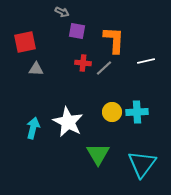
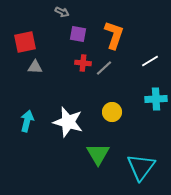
purple square: moved 1 px right, 3 px down
orange L-shape: moved 5 px up; rotated 16 degrees clockwise
white line: moved 4 px right; rotated 18 degrees counterclockwise
gray triangle: moved 1 px left, 2 px up
cyan cross: moved 19 px right, 13 px up
white star: rotated 12 degrees counterclockwise
cyan arrow: moved 6 px left, 7 px up
cyan triangle: moved 1 px left, 3 px down
